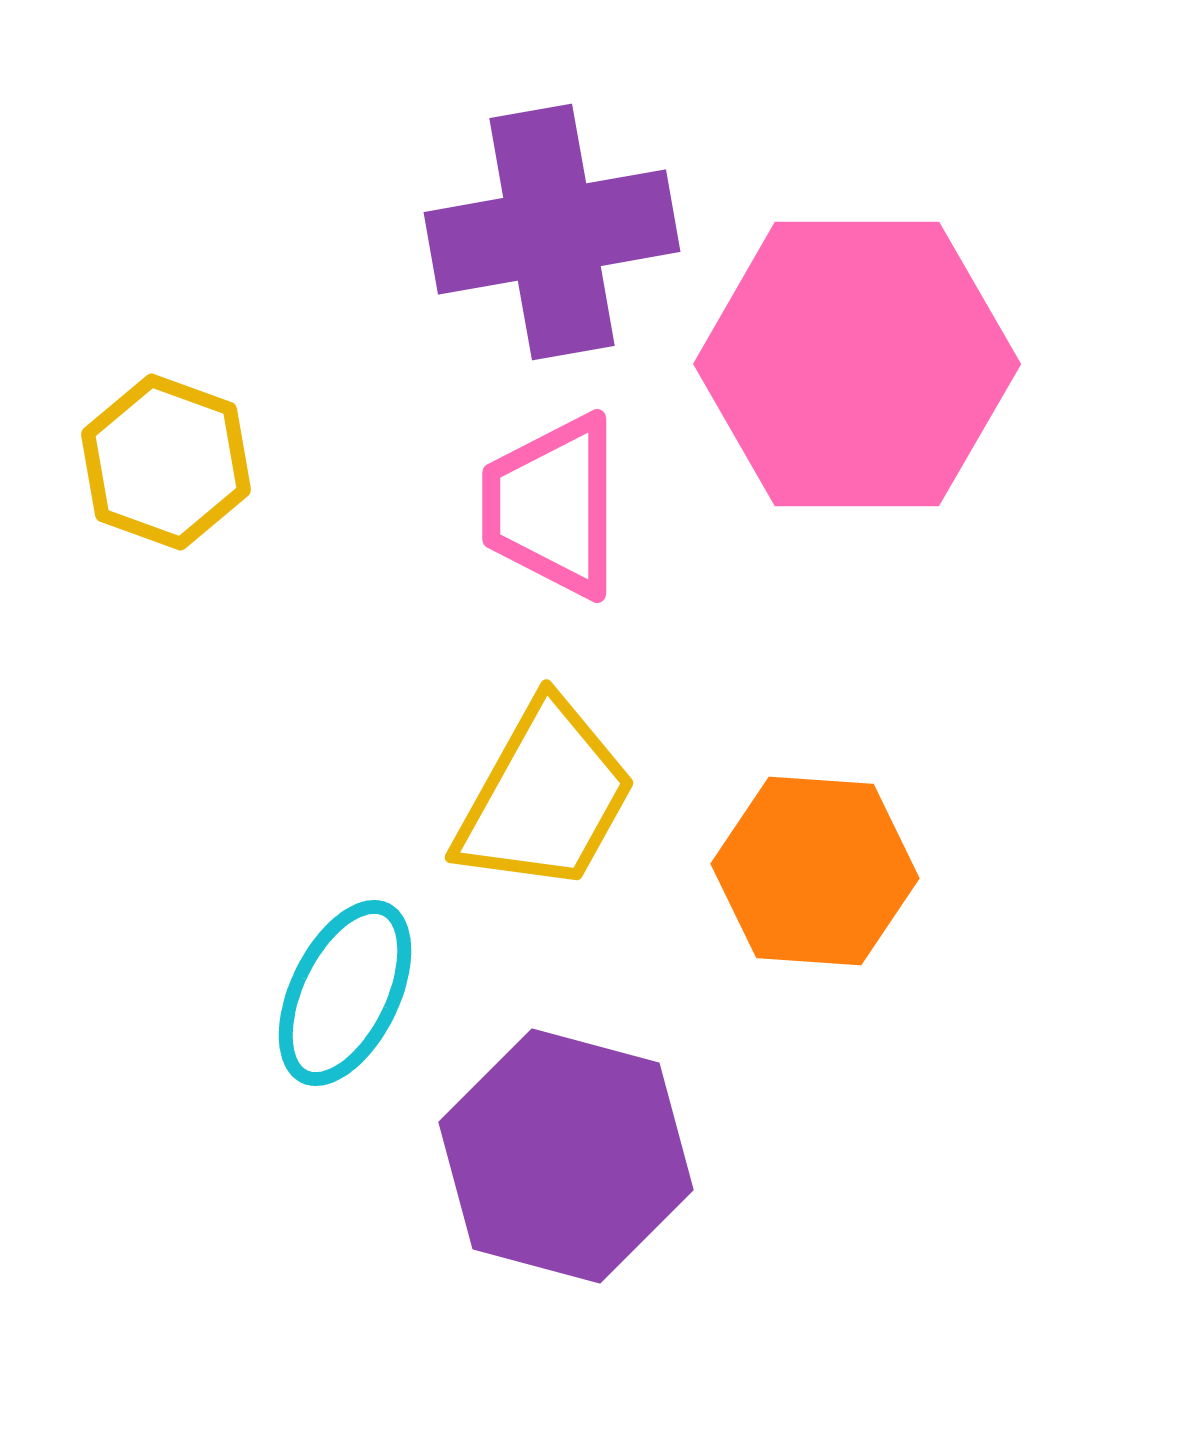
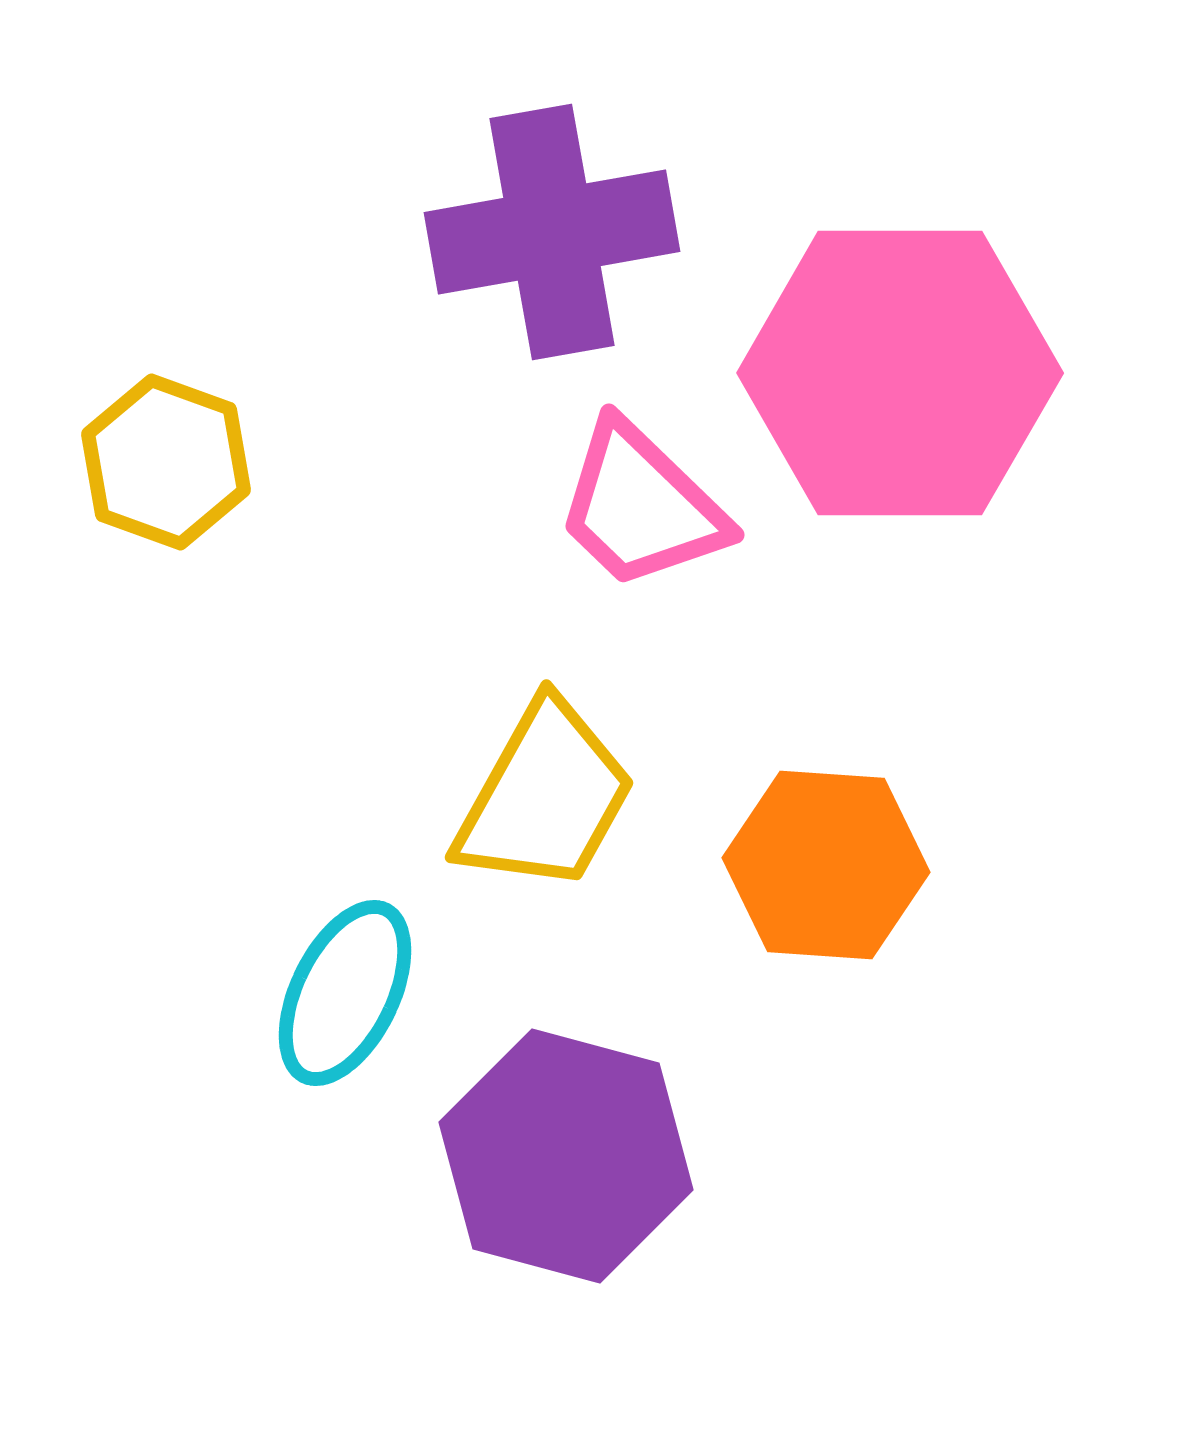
pink hexagon: moved 43 px right, 9 px down
pink trapezoid: moved 89 px right; rotated 46 degrees counterclockwise
orange hexagon: moved 11 px right, 6 px up
